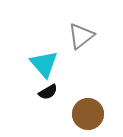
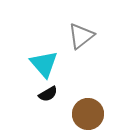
black semicircle: moved 2 px down
